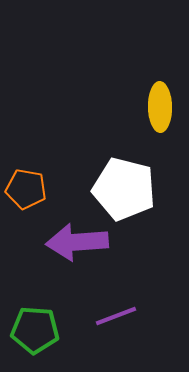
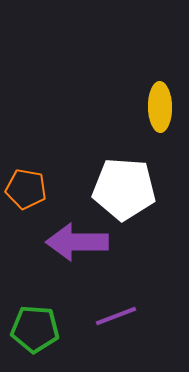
white pentagon: rotated 10 degrees counterclockwise
purple arrow: rotated 4 degrees clockwise
green pentagon: moved 1 px up
